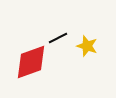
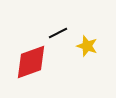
black line: moved 5 px up
